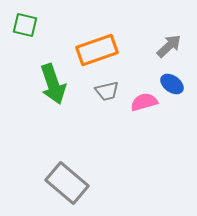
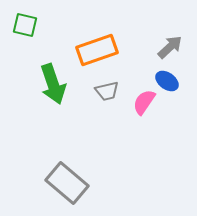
gray arrow: moved 1 px right, 1 px down
blue ellipse: moved 5 px left, 3 px up
pink semicircle: rotated 40 degrees counterclockwise
